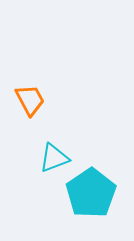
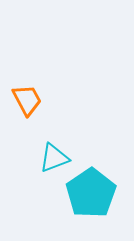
orange trapezoid: moved 3 px left
